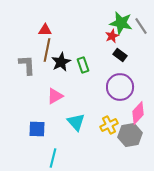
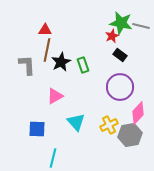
gray line: rotated 42 degrees counterclockwise
